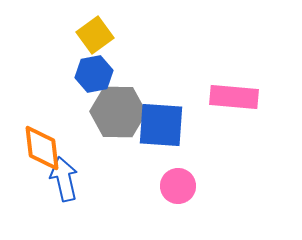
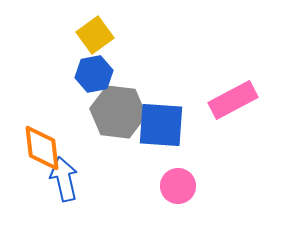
pink rectangle: moved 1 px left, 3 px down; rotated 33 degrees counterclockwise
gray hexagon: rotated 6 degrees clockwise
